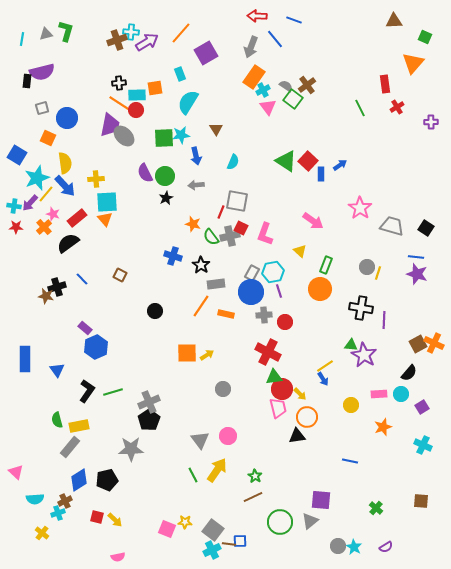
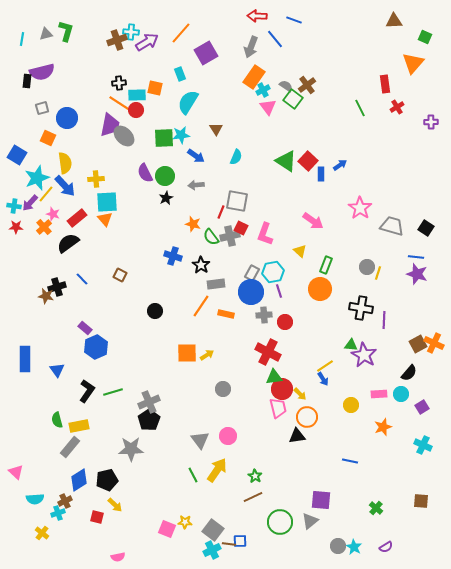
orange square at (155, 88): rotated 21 degrees clockwise
blue arrow at (196, 156): rotated 42 degrees counterclockwise
cyan semicircle at (233, 162): moved 3 px right, 5 px up
yellow arrow at (115, 520): moved 15 px up
